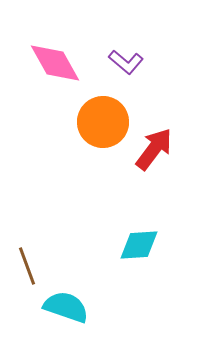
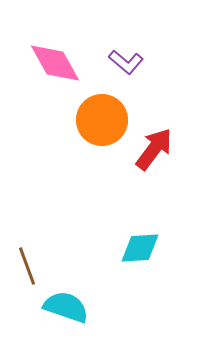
orange circle: moved 1 px left, 2 px up
cyan diamond: moved 1 px right, 3 px down
